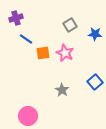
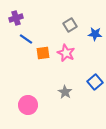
pink star: moved 1 px right
gray star: moved 3 px right, 2 px down
pink circle: moved 11 px up
